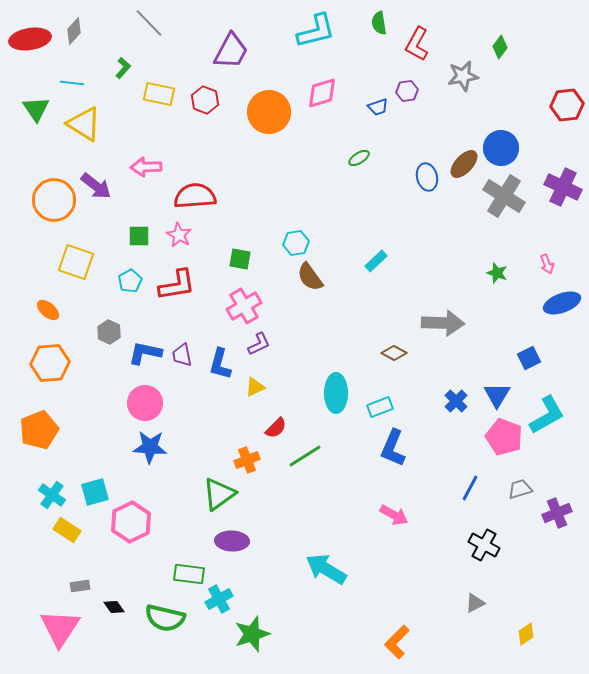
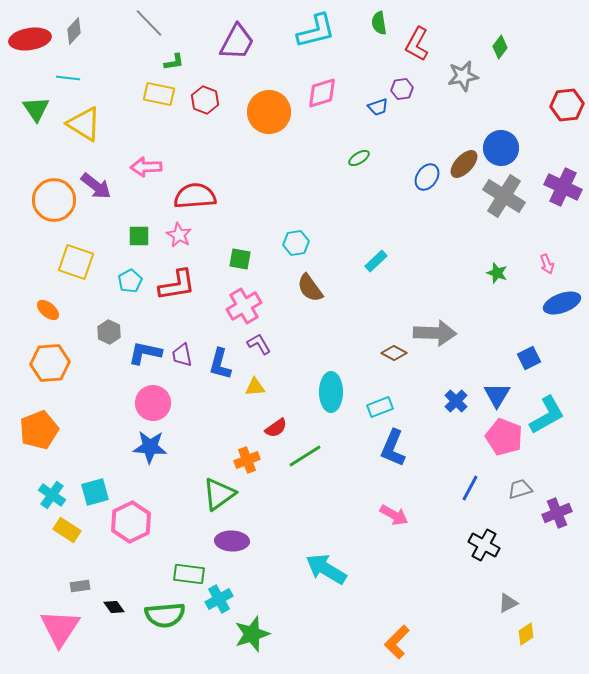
purple trapezoid at (231, 51): moved 6 px right, 9 px up
green L-shape at (123, 68): moved 51 px right, 6 px up; rotated 40 degrees clockwise
cyan line at (72, 83): moved 4 px left, 5 px up
purple hexagon at (407, 91): moved 5 px left, 2 px up
blue ellipse at (427, 177): rotated 48 degrees clockwise
brown semicircle at (310, 277): moved 11 px down
gray arrow at (443, 323): moved 8 px left, 10 px down
purple L-shape at (259, 344): rotated 95 degrees counterclockwise
yellow triangle at (255, 387): rotated 20 degrees clockwise
cyan ellipse at (336, 393): moved 5 px left, 1 px up
pink circle at (145, 403): moved 8 px right
red semicircle at (276, 428): rotated 10 degrees clockwise
gray triangle at (475, 603): moved 33 px right
green semicircle at (165, 618): moved 3 px up; rotated 18 degrees counterclockwise
